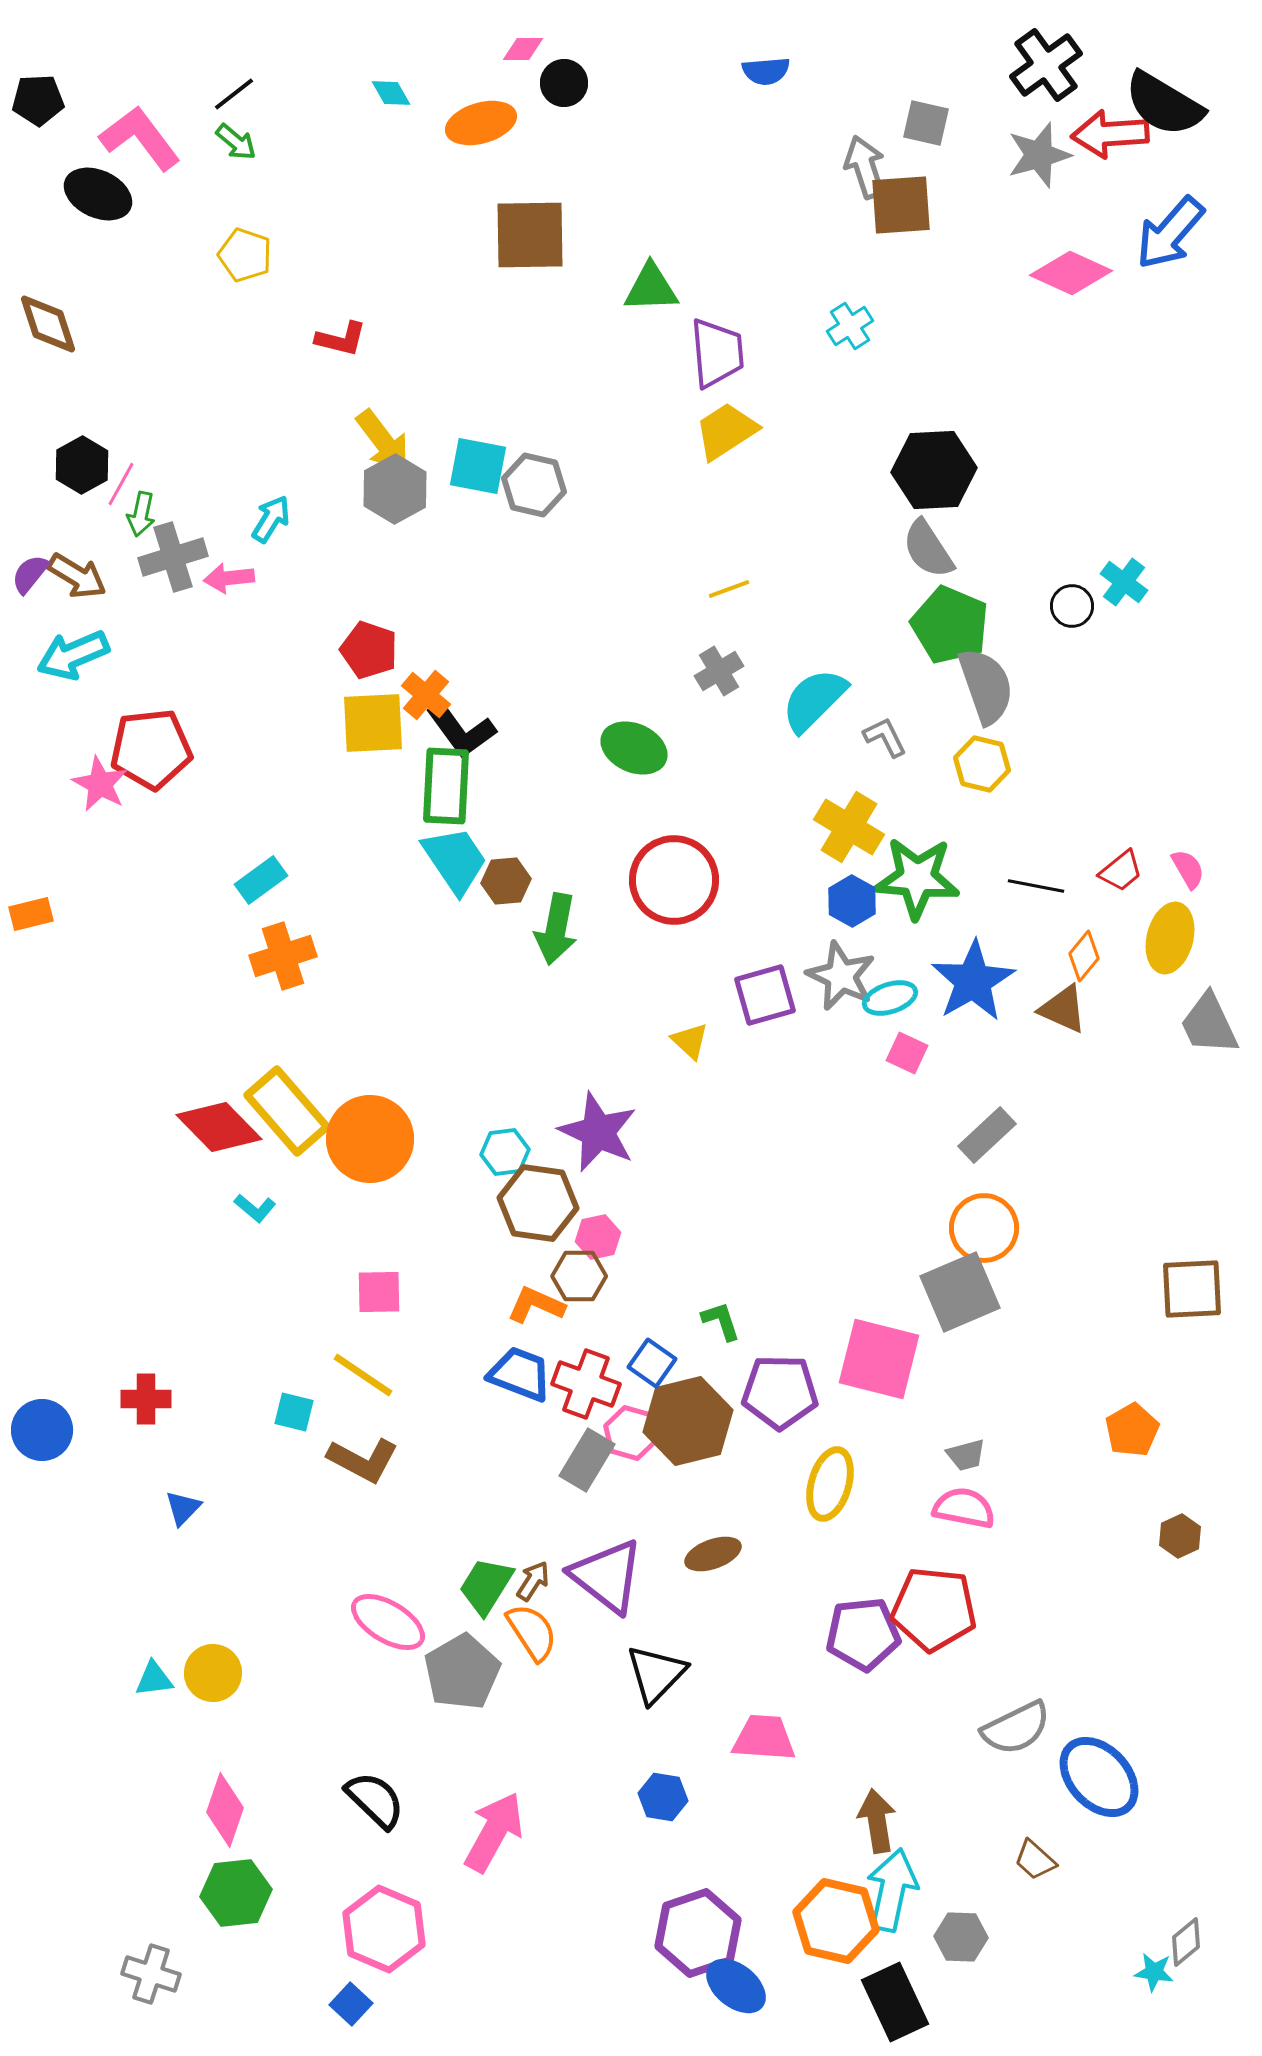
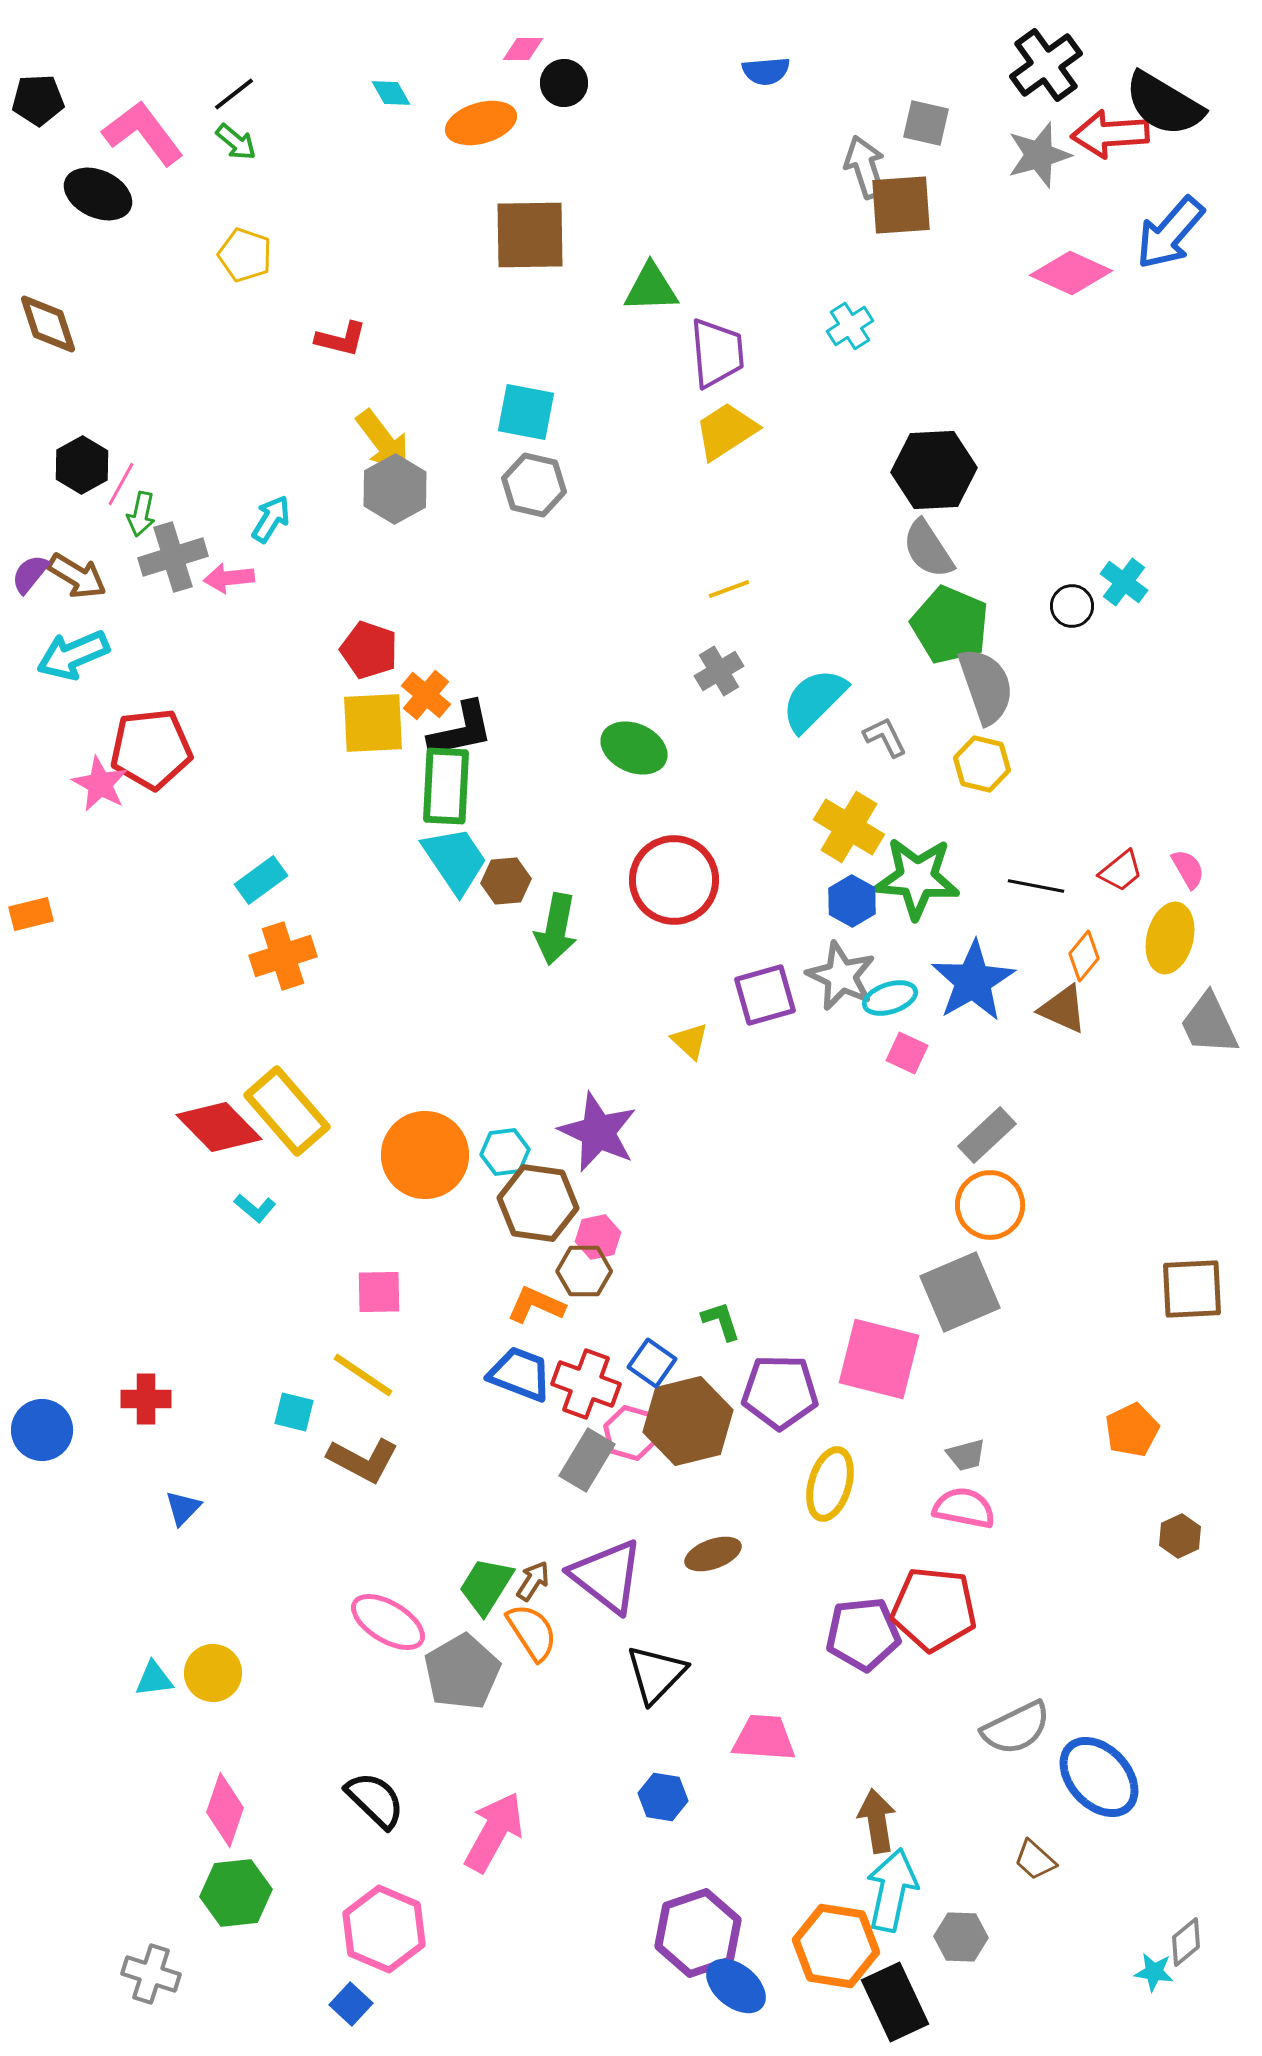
pink L-shape at (140, 138): moved 3 px right, 5 px up
cyan square at (478, 466): moved 48 px right, 54 px up
black L-shape at (461, 730): rotated 66 degrees counterclockwise
orange circle at (370, 1139): moved 55 px right, 16 px down
orange circle at (984, 1228): moved 6 px right, 23 px up
brown hexagon at (579, 1276): moved 5 px right, 5 px up
orange pentagon at (1132, 1430): rotated 4 degrees clockwise
orange hexagon at (836, 1921): moved 25 px down; rotated 4 degrees counterclockwise
